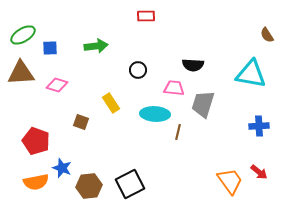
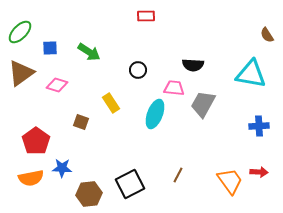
green ellipse: moved 3 px left, 3 px up; rotated 15 degrees counterclockwise
green arrow: moved 7 px left, 6 px down; rotated 40 degrees clockwise
brown triangle: rotated 32 degrees counterclockwise
gray trapezoid: rotated 12 degrees clockwise
cyan ellipse: rotated 72 degrees counterclockwise
brown line: moved 43 px down; rotated 14 degrees clockwise
red pentagon: rotated 16 degrees clockwise
blue star: rotated 18 degrees counterclockwise
red arrow: rotated 36 degrees counterclockwise
orange semicircle: moved 5 px left, 4 px up
brown hexagon: moved 8 px down
